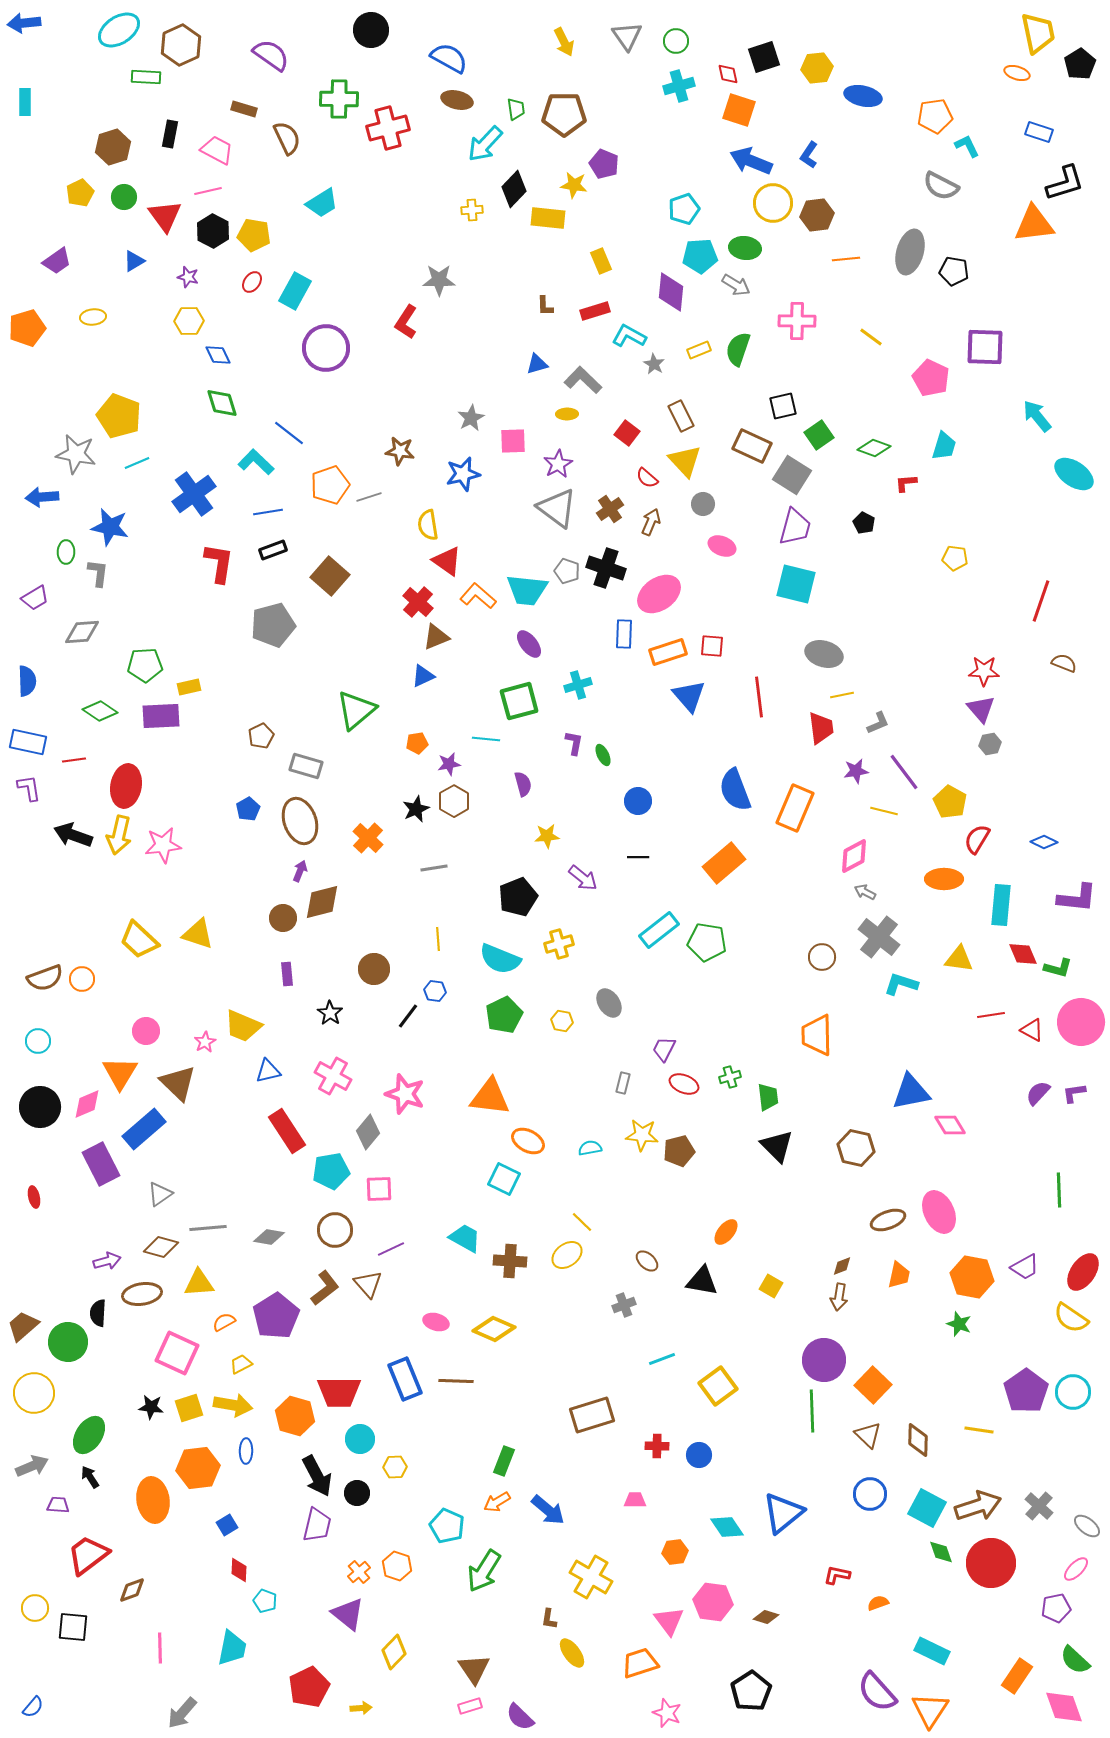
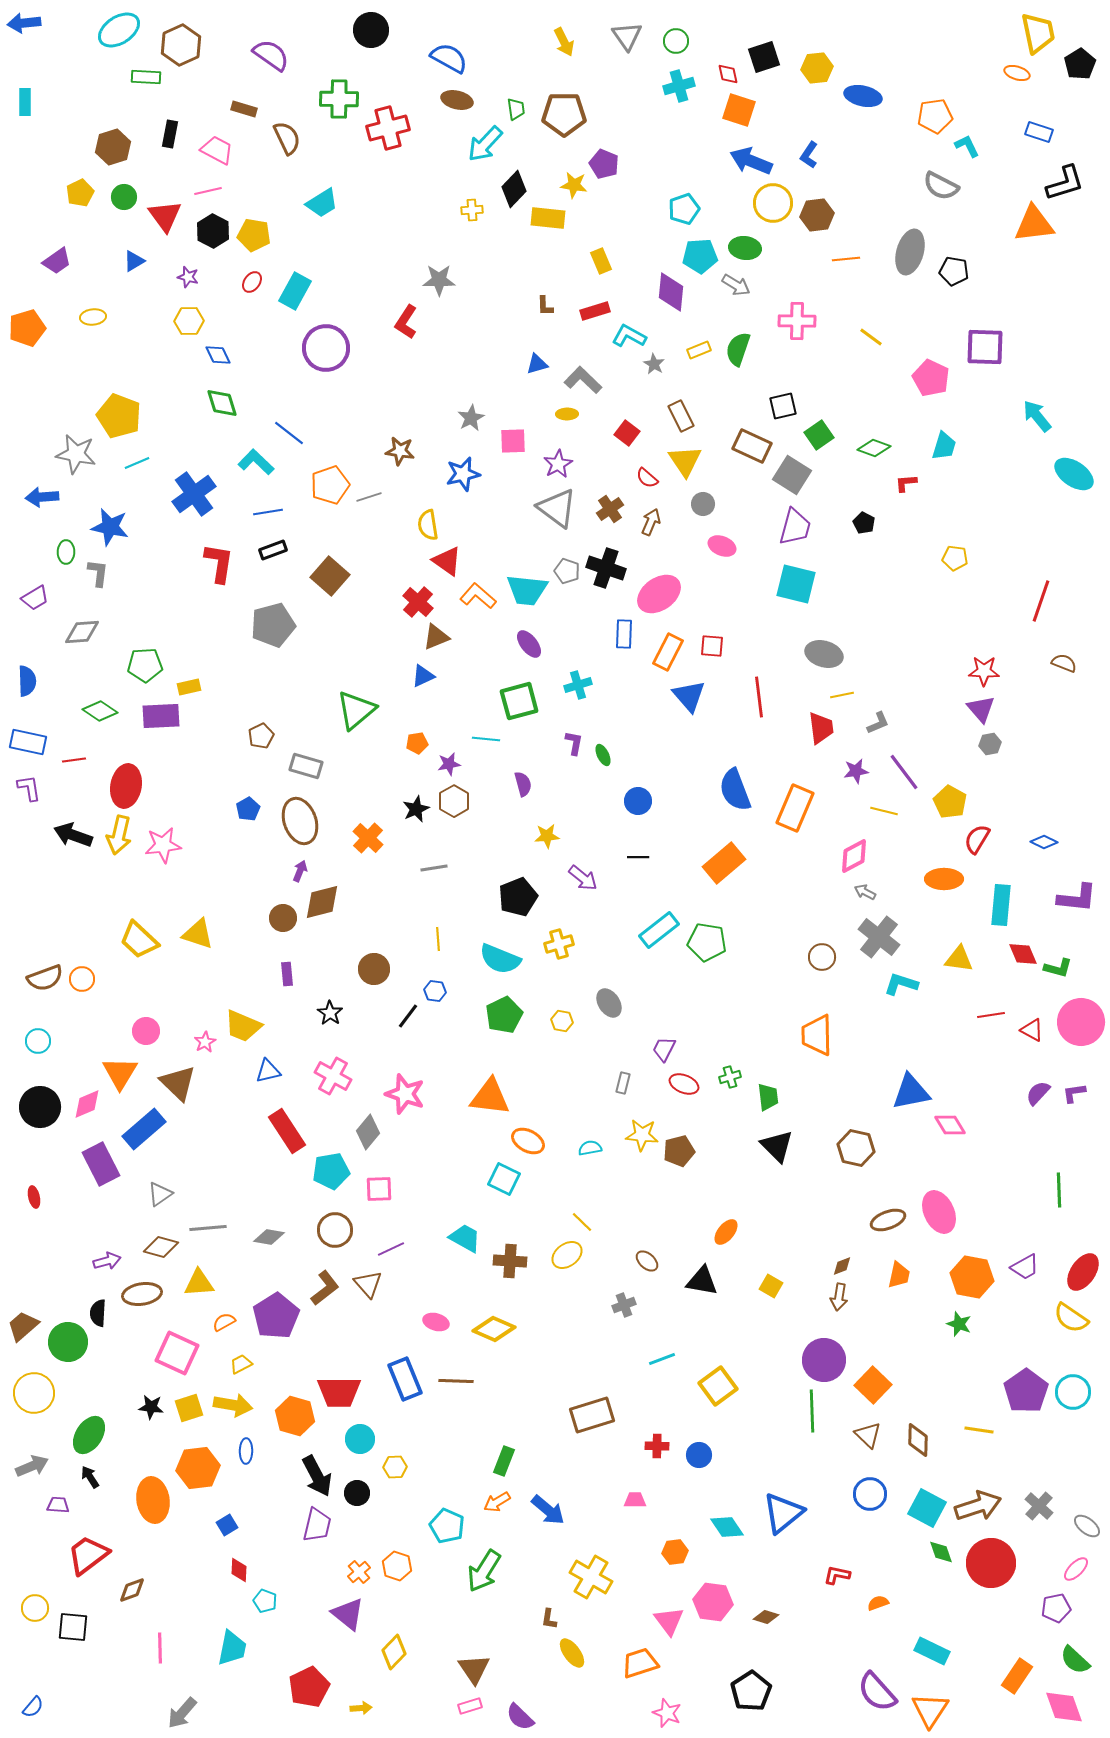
yellow triangle at (685, 461): rotated 9 degrees clockwise
orange rectangle at (668, 652): rotated 45 degrees counterclockwise
